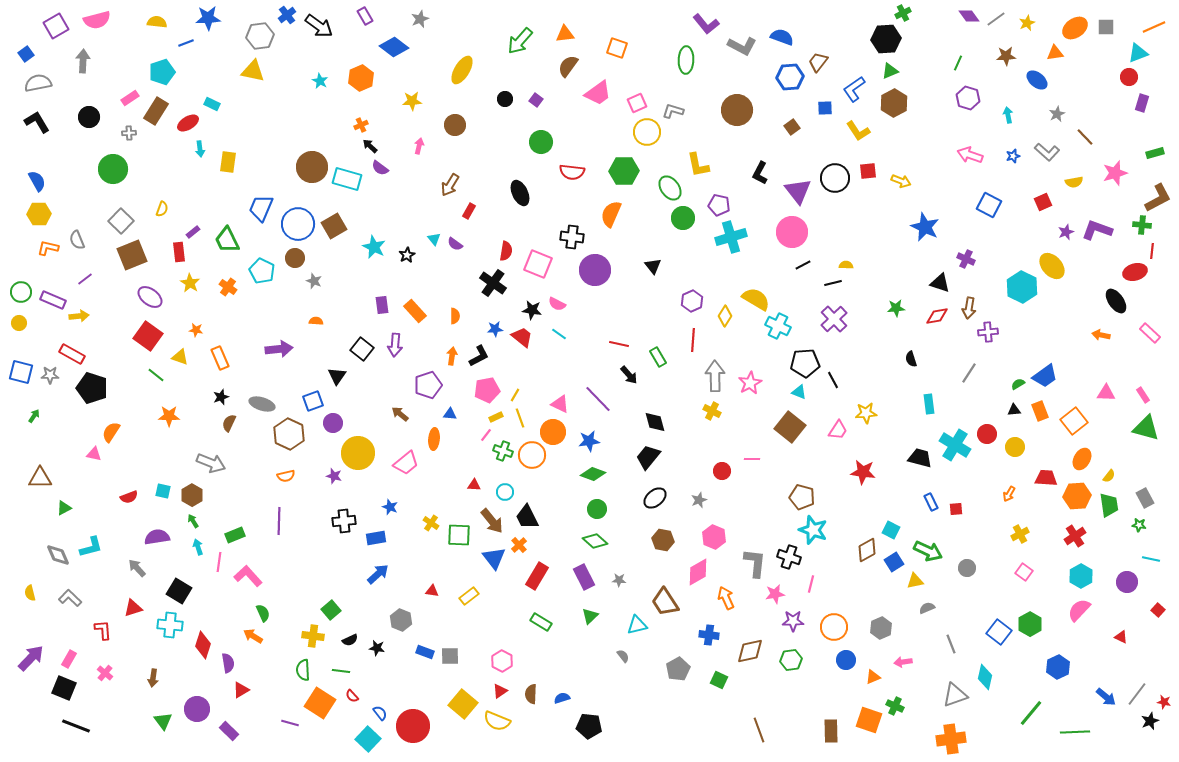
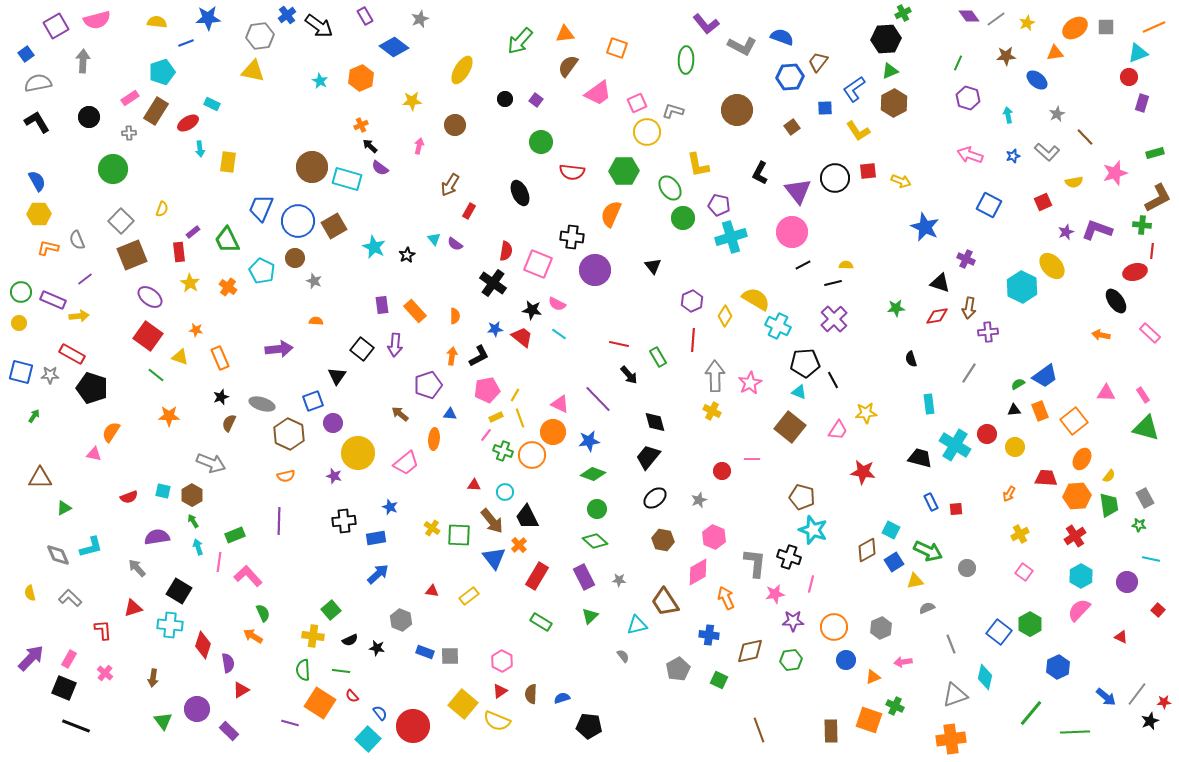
blue circle at (298, 224): moved 3 px up
yellow cross at (431, 523): moved 1 px right, 5 px down
red star at (1164, 702): rotated 16 degrees counterclockwise
